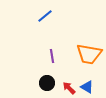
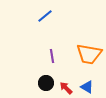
black circle: moved 1 px left
red arrow: moved 3 px left
